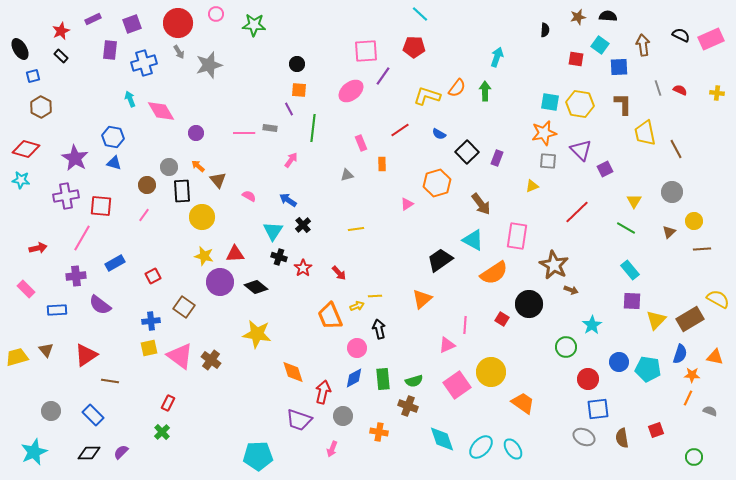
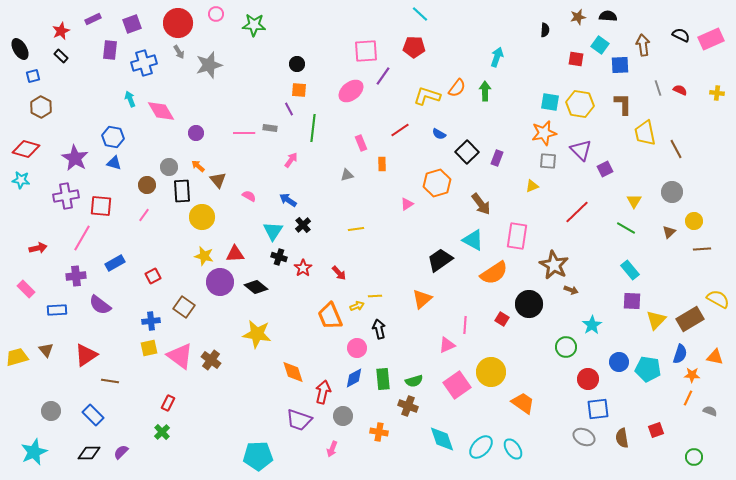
blue square at (619, 67): moved 1 px right, 2 px up
